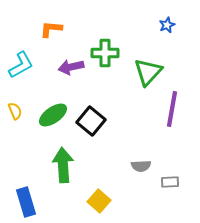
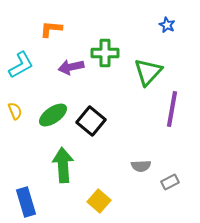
blue star: rotated 21 degrees counterclockwise
gray rectangle: rotated 24 degrees counterclockwise
